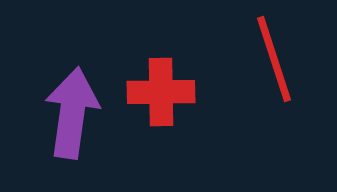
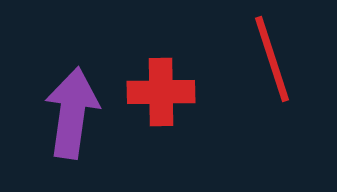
red line: moved 2 px left
